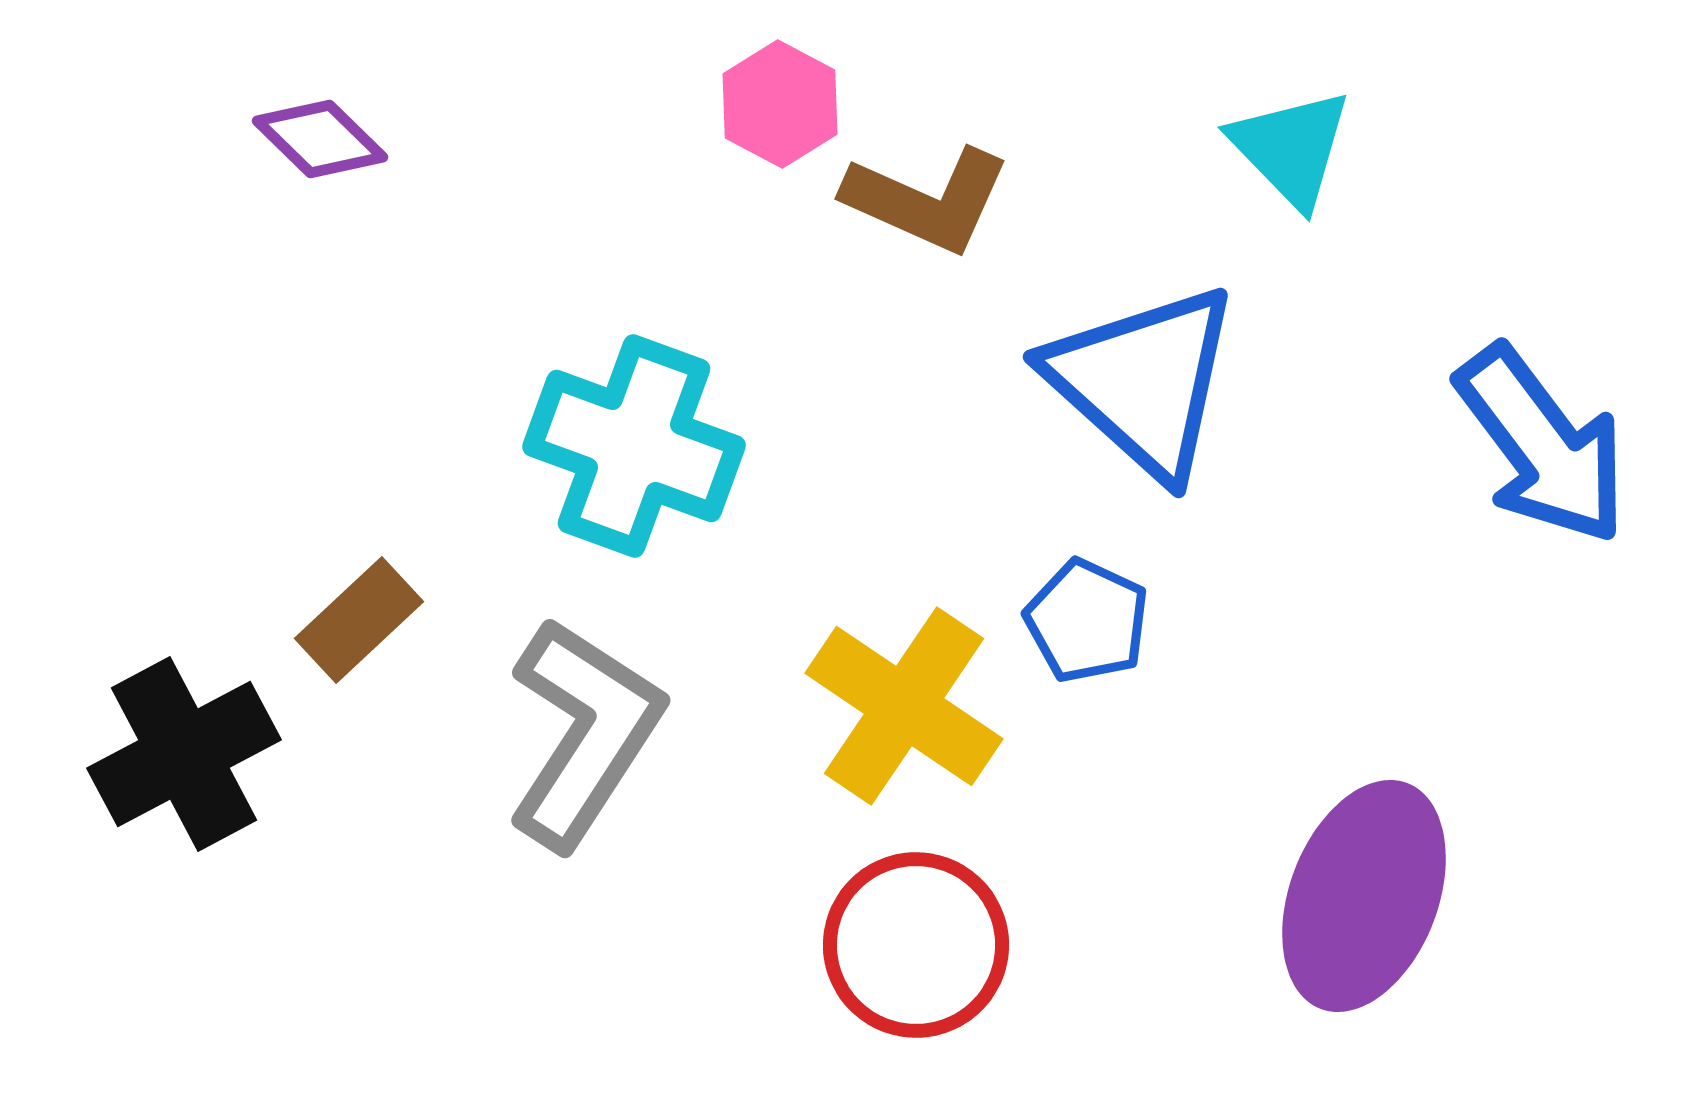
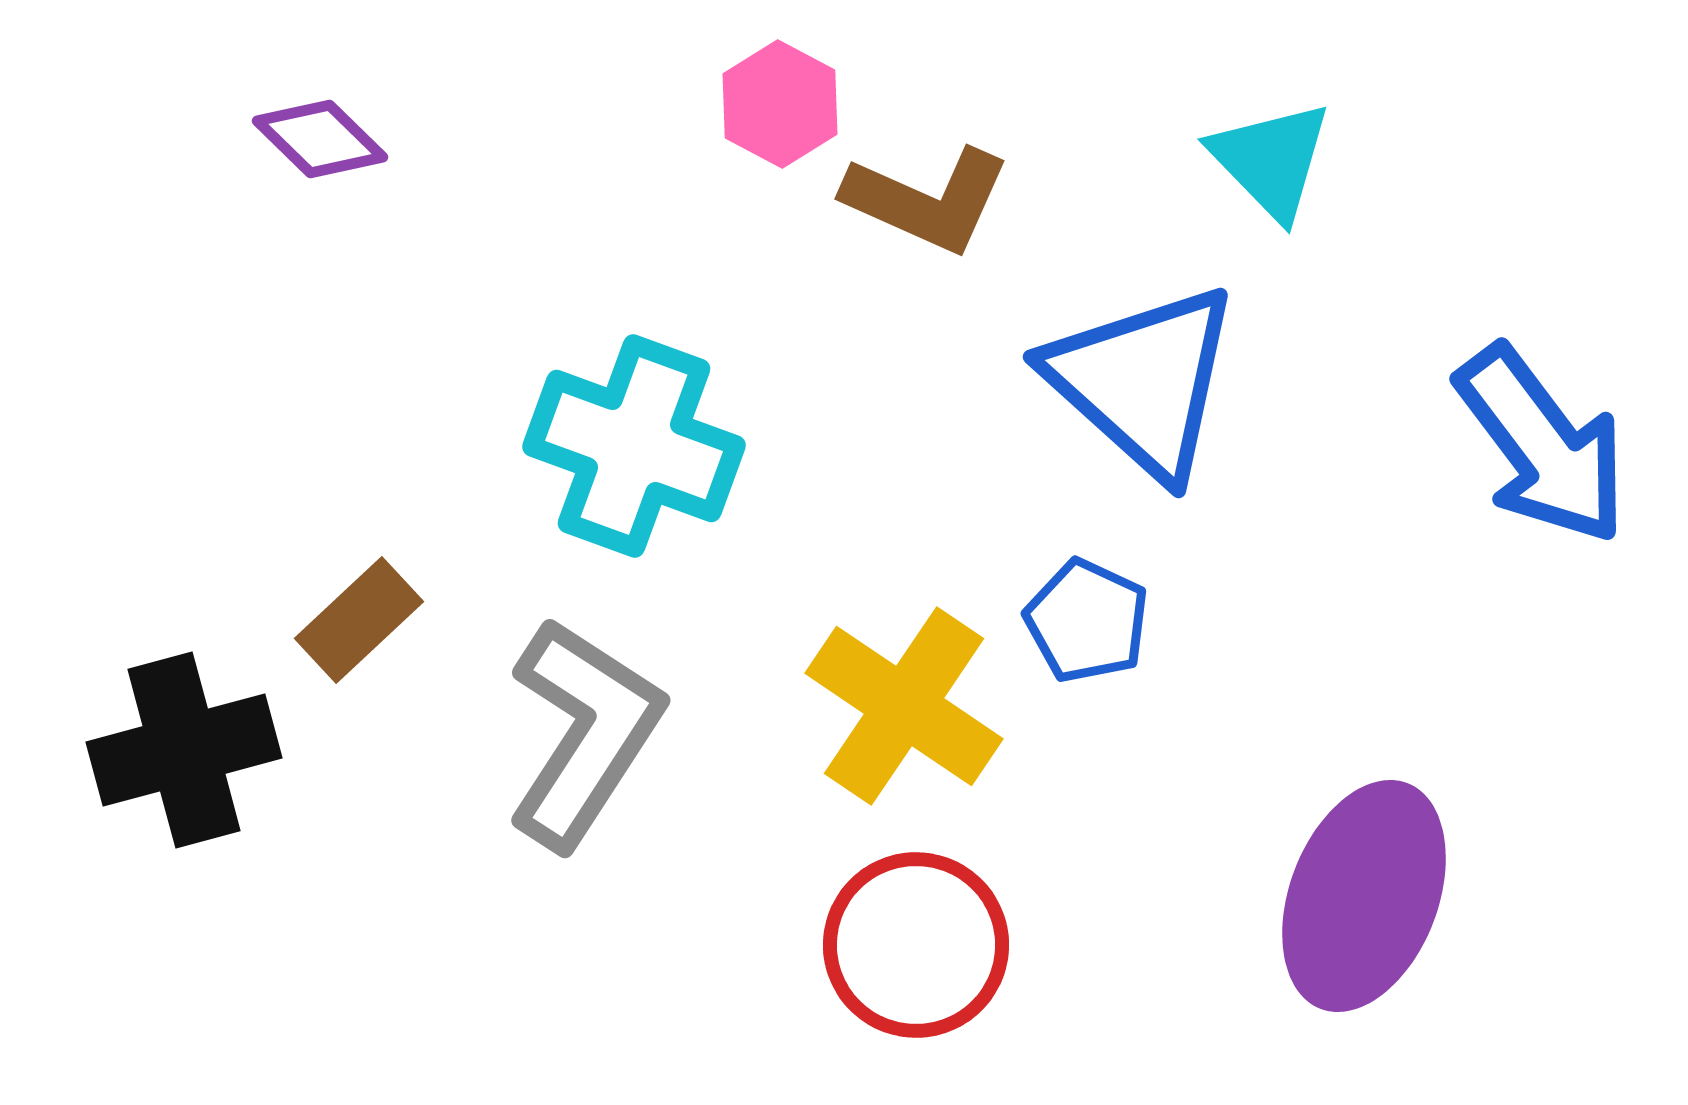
cyan triangle: moved 20 px left, 12 px down
black cross: moved 4 px up; rotated 13 degrees clockwise
